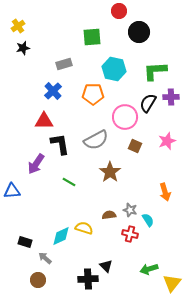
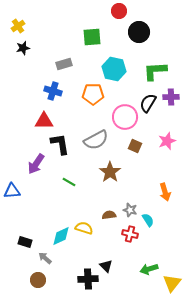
blue cross: rotated 30 degrees counterclockwise
